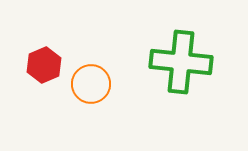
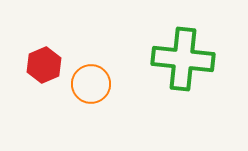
green cross: moved 2 px right, 3 px up
